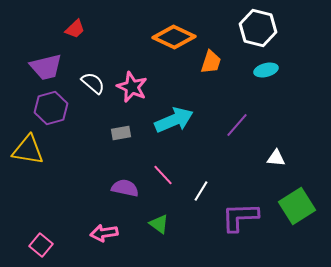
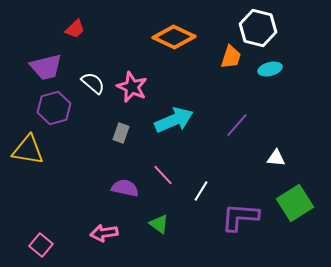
orange trapezoid: moved 20 px right, 5 px up
cyan ellipse: moved 4 px right, 1 px up
purple hexagon: moved 3 px right
gray rectangle: rotated 60 degrees counterclockwise
green square: moved 2 px left, 3 px up
purple L-shape: rotated 6 degrees clockwise
